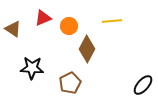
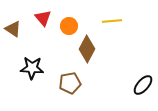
red triangle: rotated 48 degrees counterclockwise
brown pentagon: rotated 15 degrees clockwise
